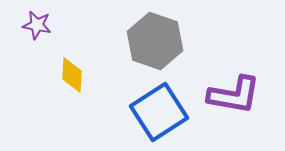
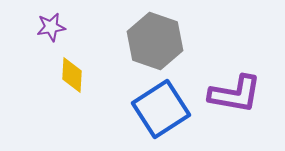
purple star: moved 14 px right, 2 px down; rotated 20 degrees counterclockwise
purple L-shape: moved 1 px right, 1 px up
blue square: moved 2 px right, 3 px up
